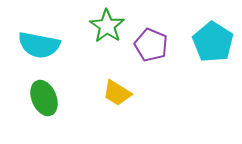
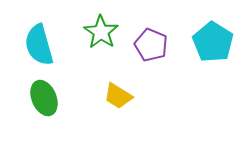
green star: moved 6 px left, 6 px down
cyan semicircle: rotated 63 degrees clockwise
yellow trapezoid: moved 1 px right, 3 px down
